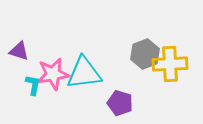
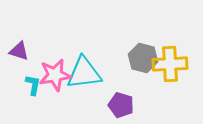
gray hexagon: moved 2 px left, 4 px down; rotated 24 degrees counterclockwise
pink star: moved 2 px right, 1 px down
purple pentagon: moved 1 px right, 2 px down
